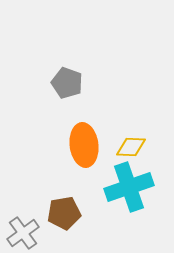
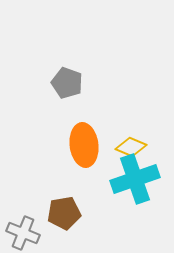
yellow diamond: rotated 20 degrees clockwise
cyan cross: moved 6 px right, 8 px up
gray cross: rotated 32 degrees counterclockwise
